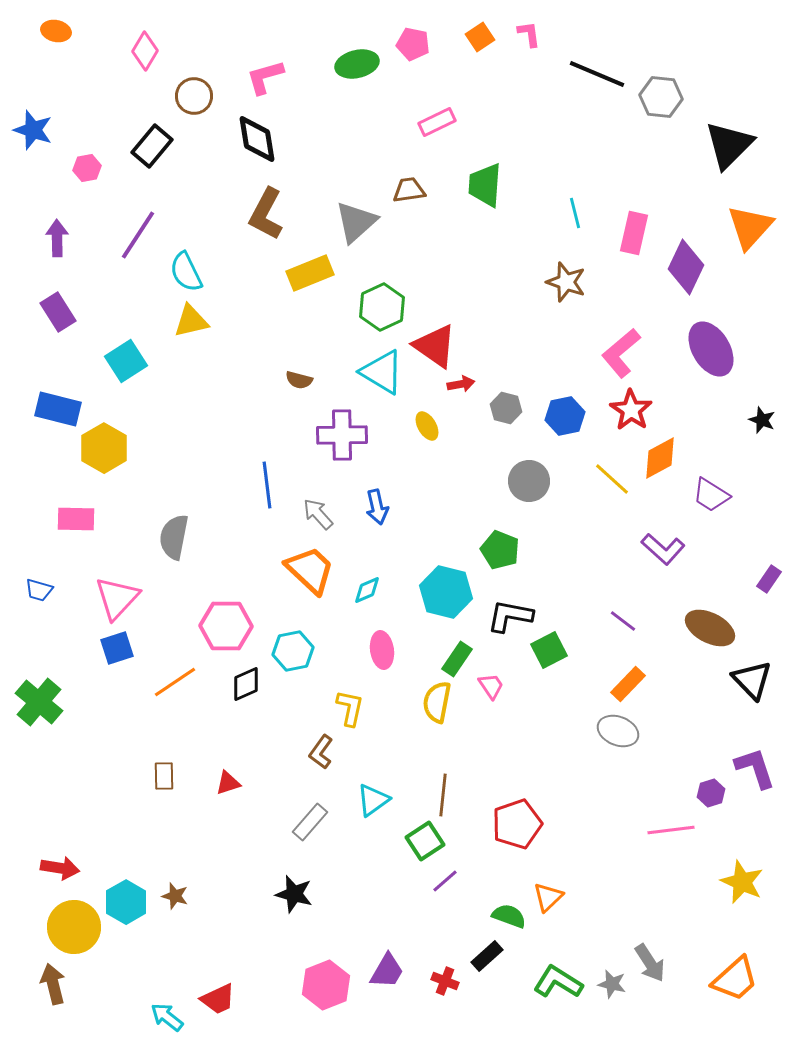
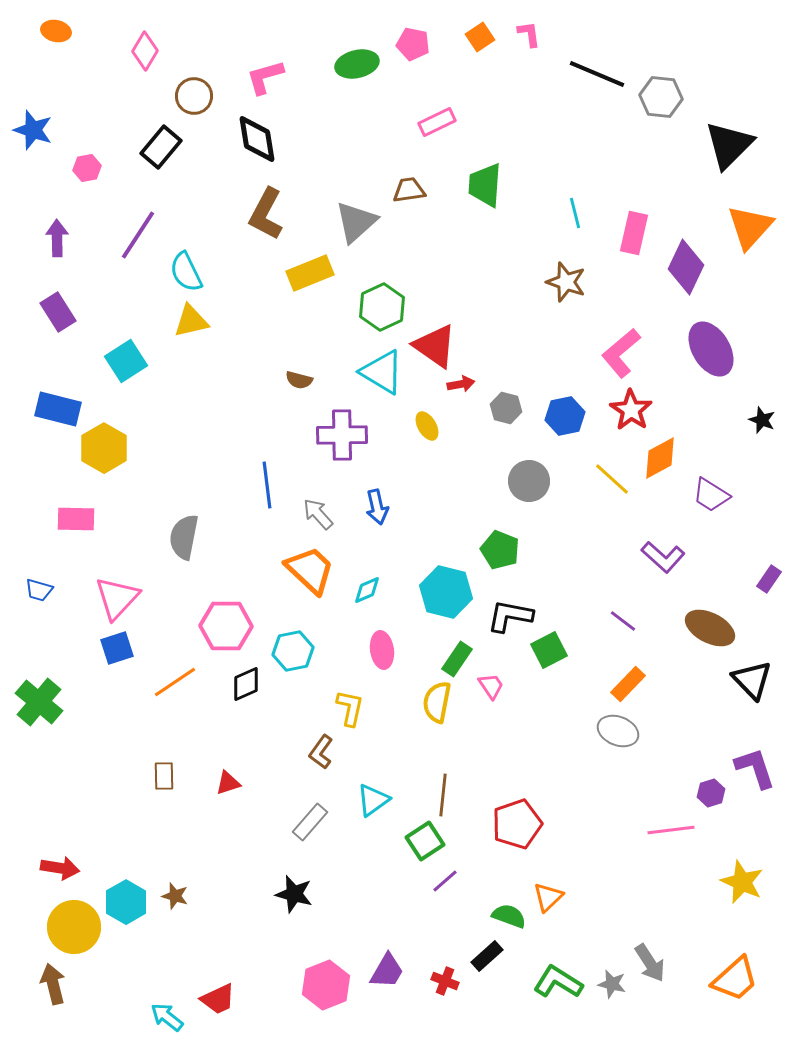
black rectangle at (152, 146): moved 9 px right, 1 px down
gray semicircle at (174, 537): moved 10 px right
purple L-shape at (663, 549): moved 8 px down
